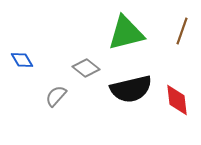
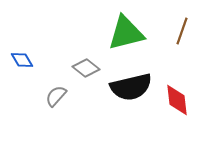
black semicircle: moved 2 px up
